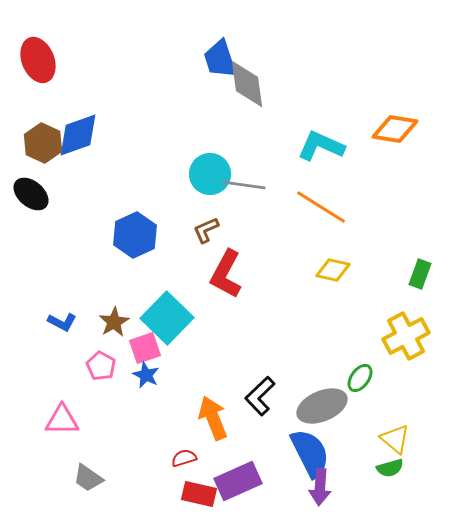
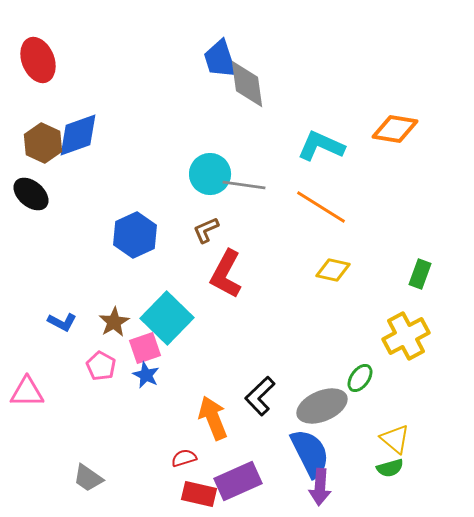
pink triangle: moved 35 px left, 28 px up
